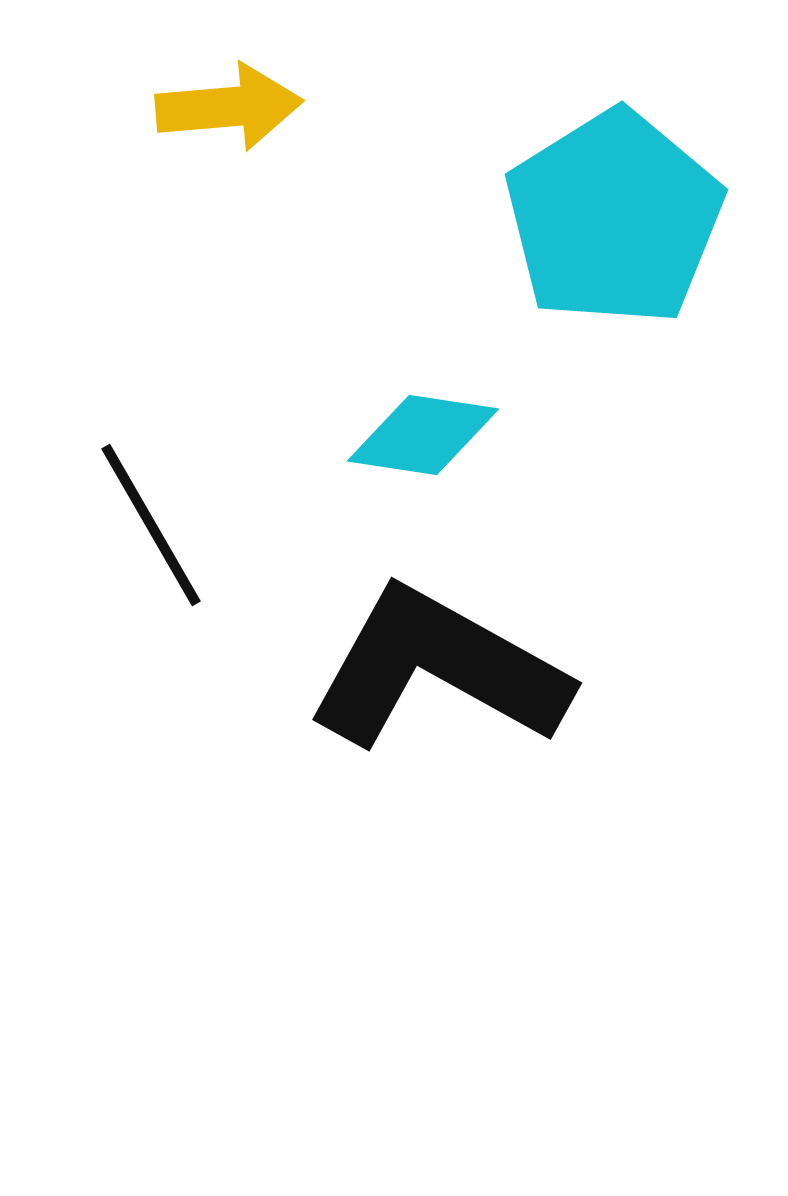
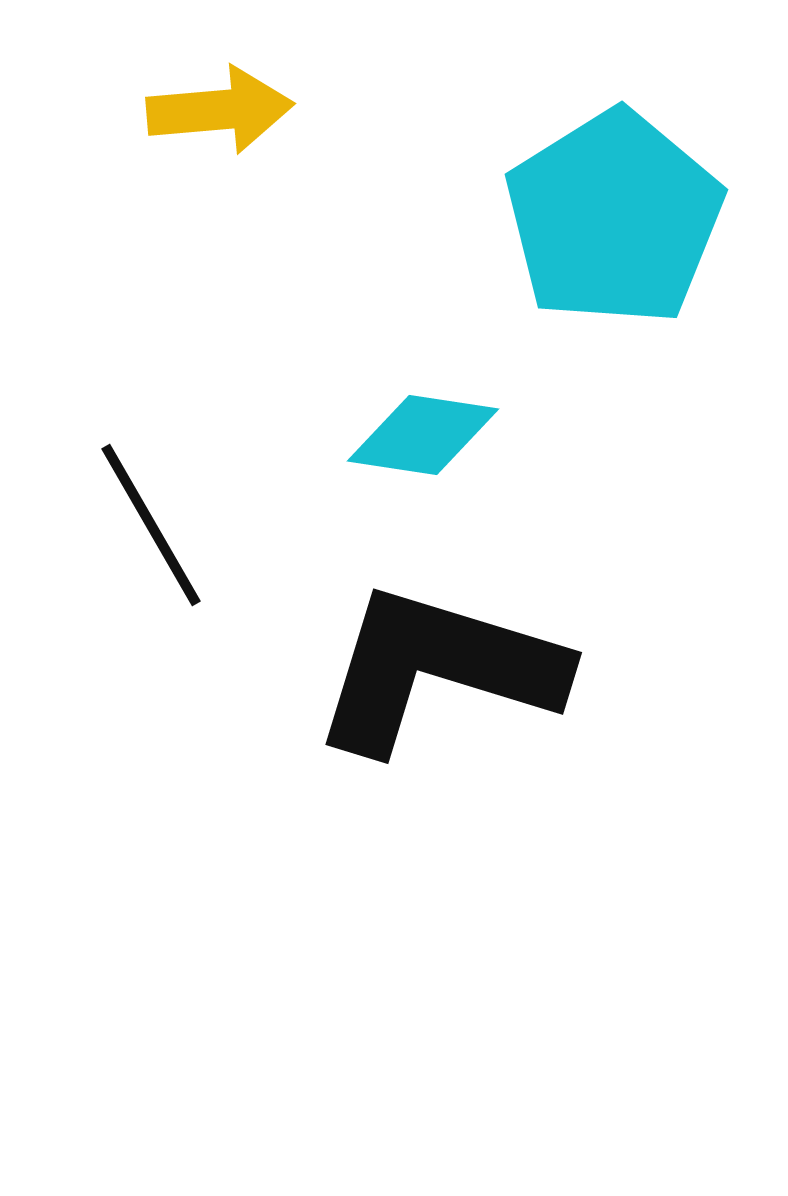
yellow arrow: moved 9 px left, 3 px down
black L-shape: rotated 12 degrees counterclockwise
